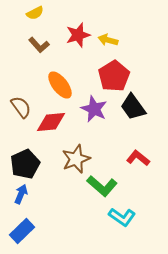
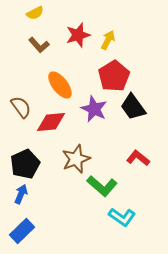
yellow arrow: rotated 102 degrees clockwise
